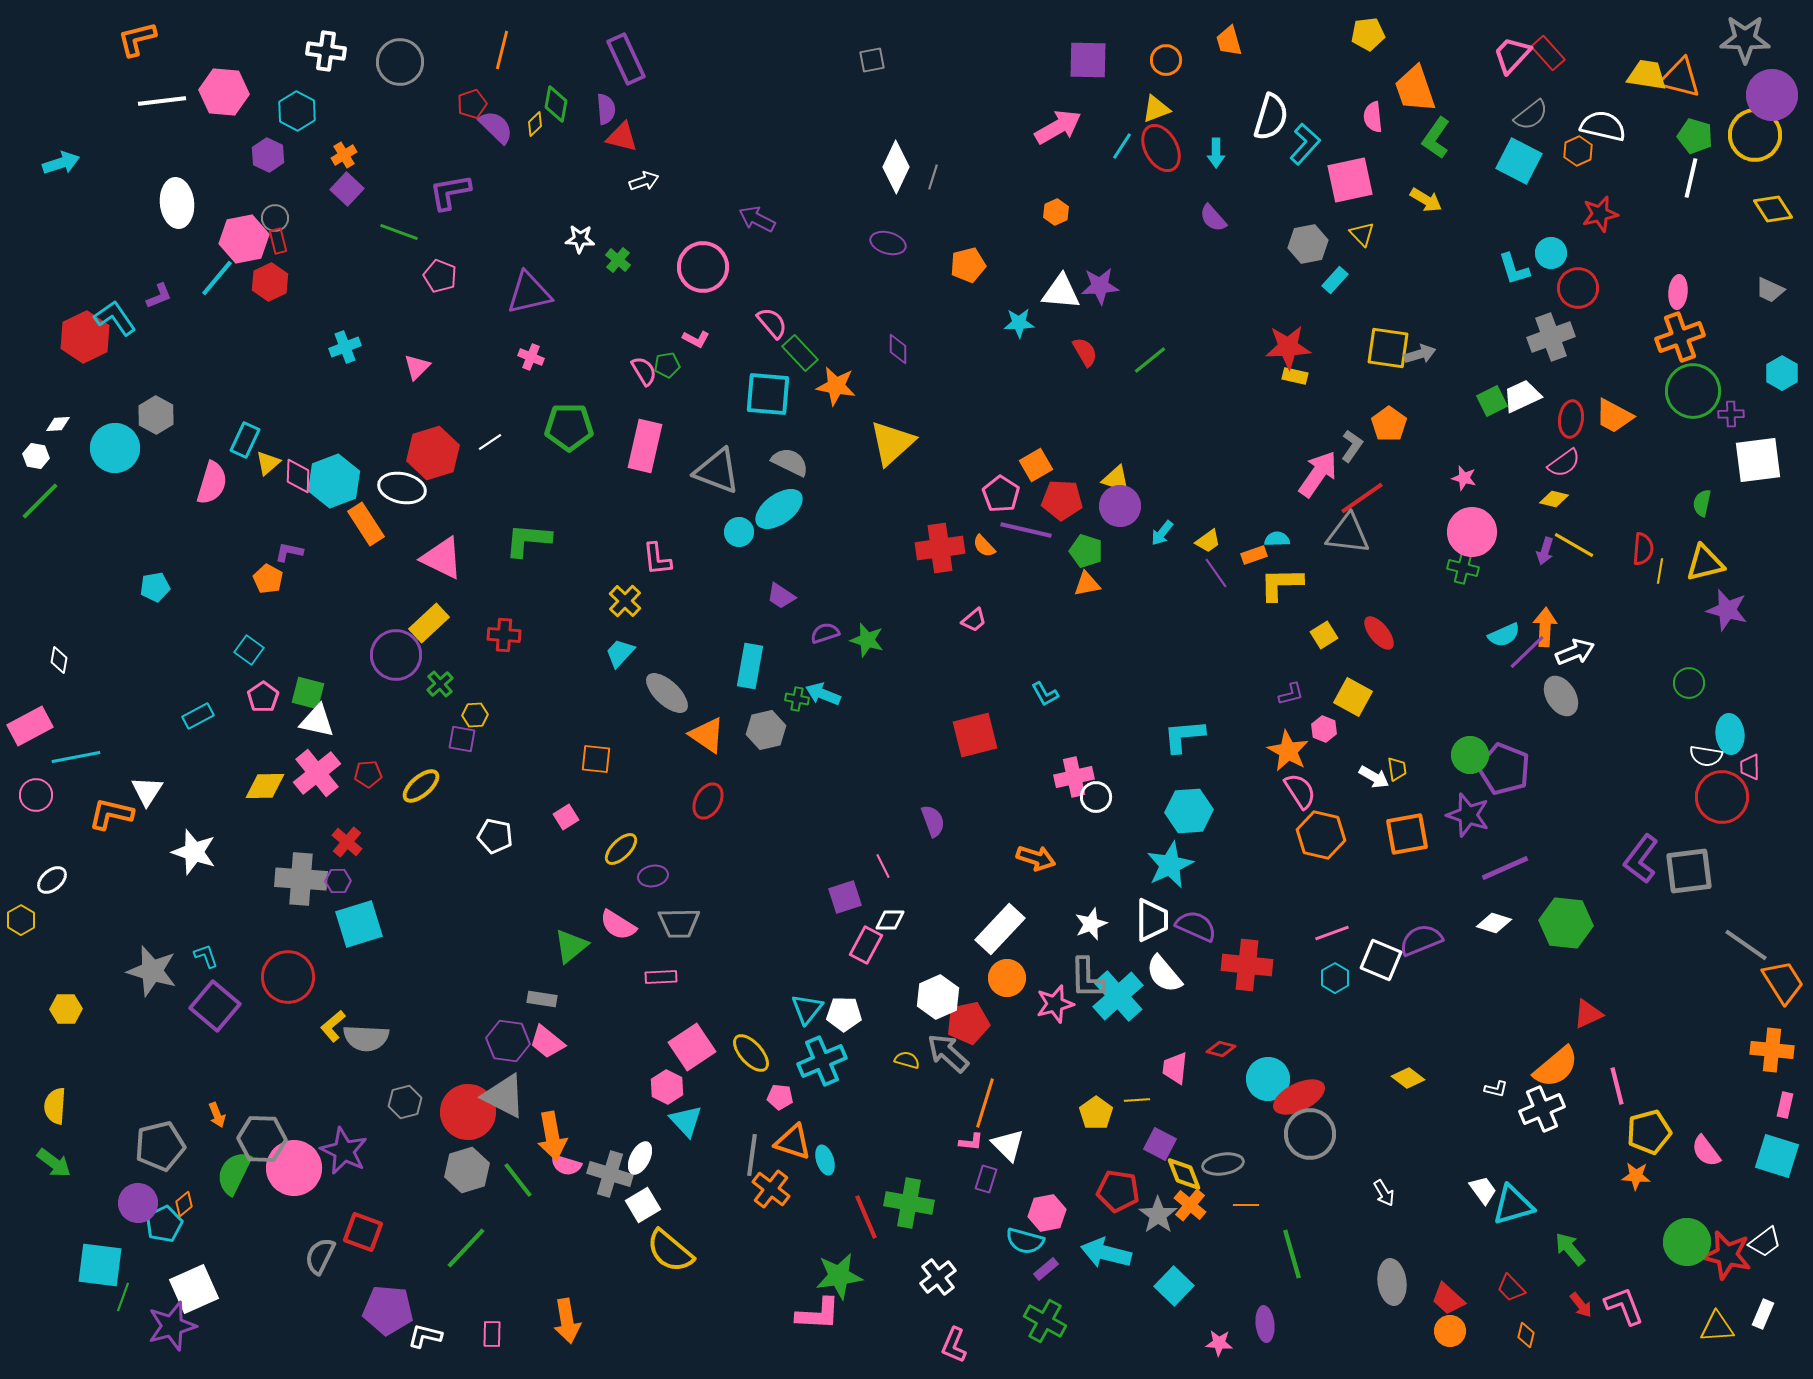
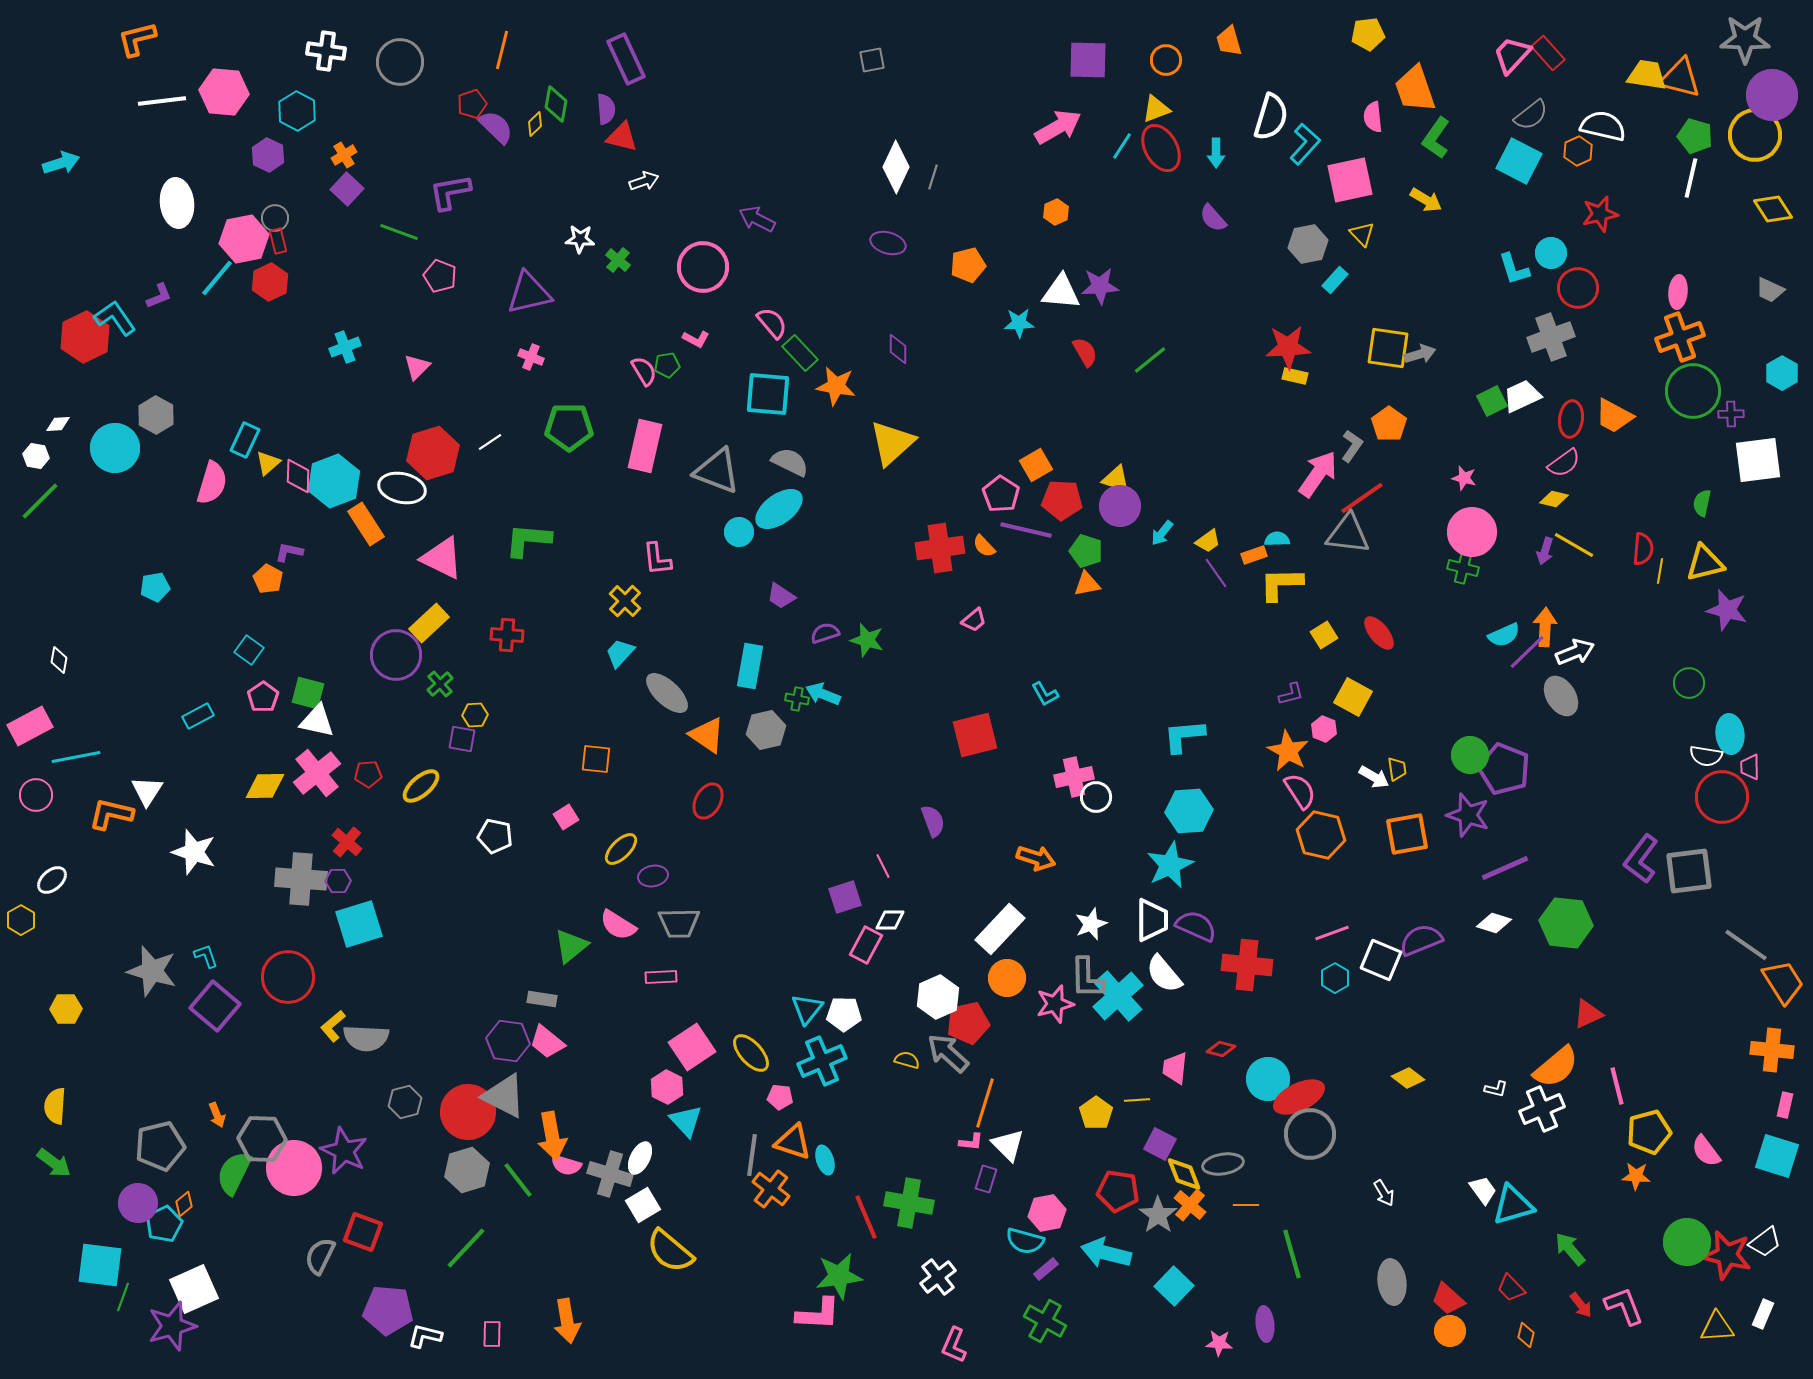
red cross at (504, 635): moved 3 px right
